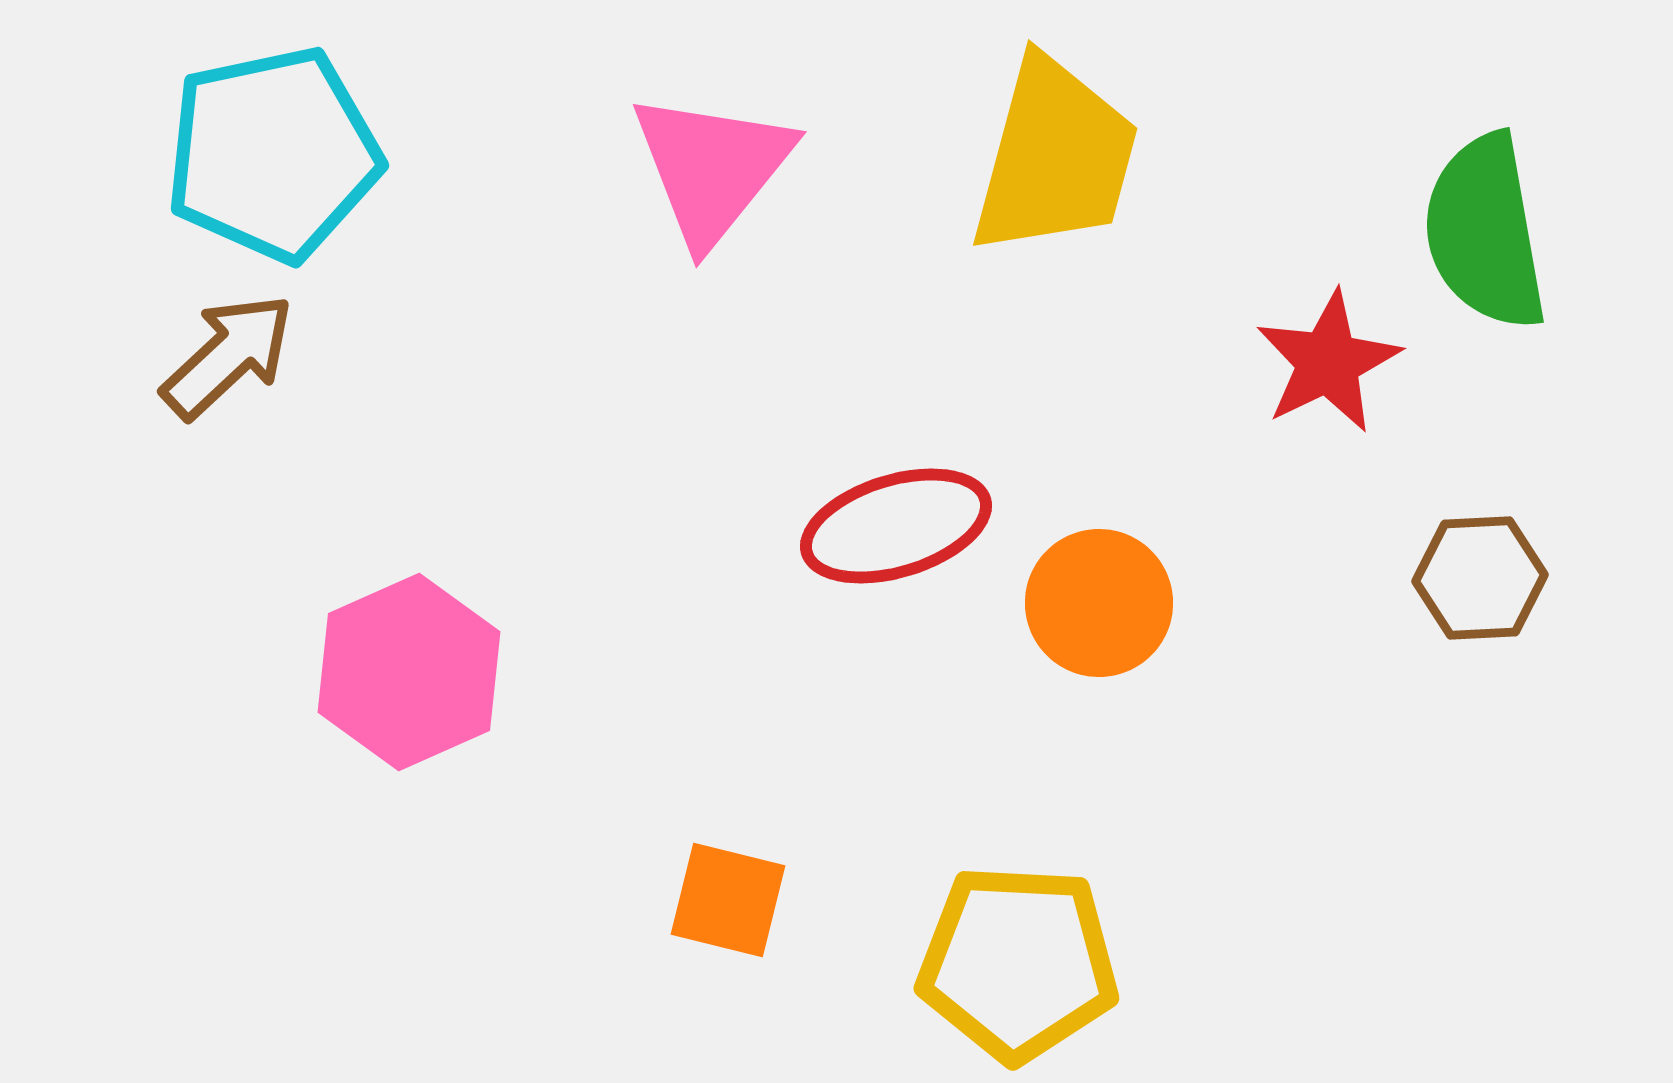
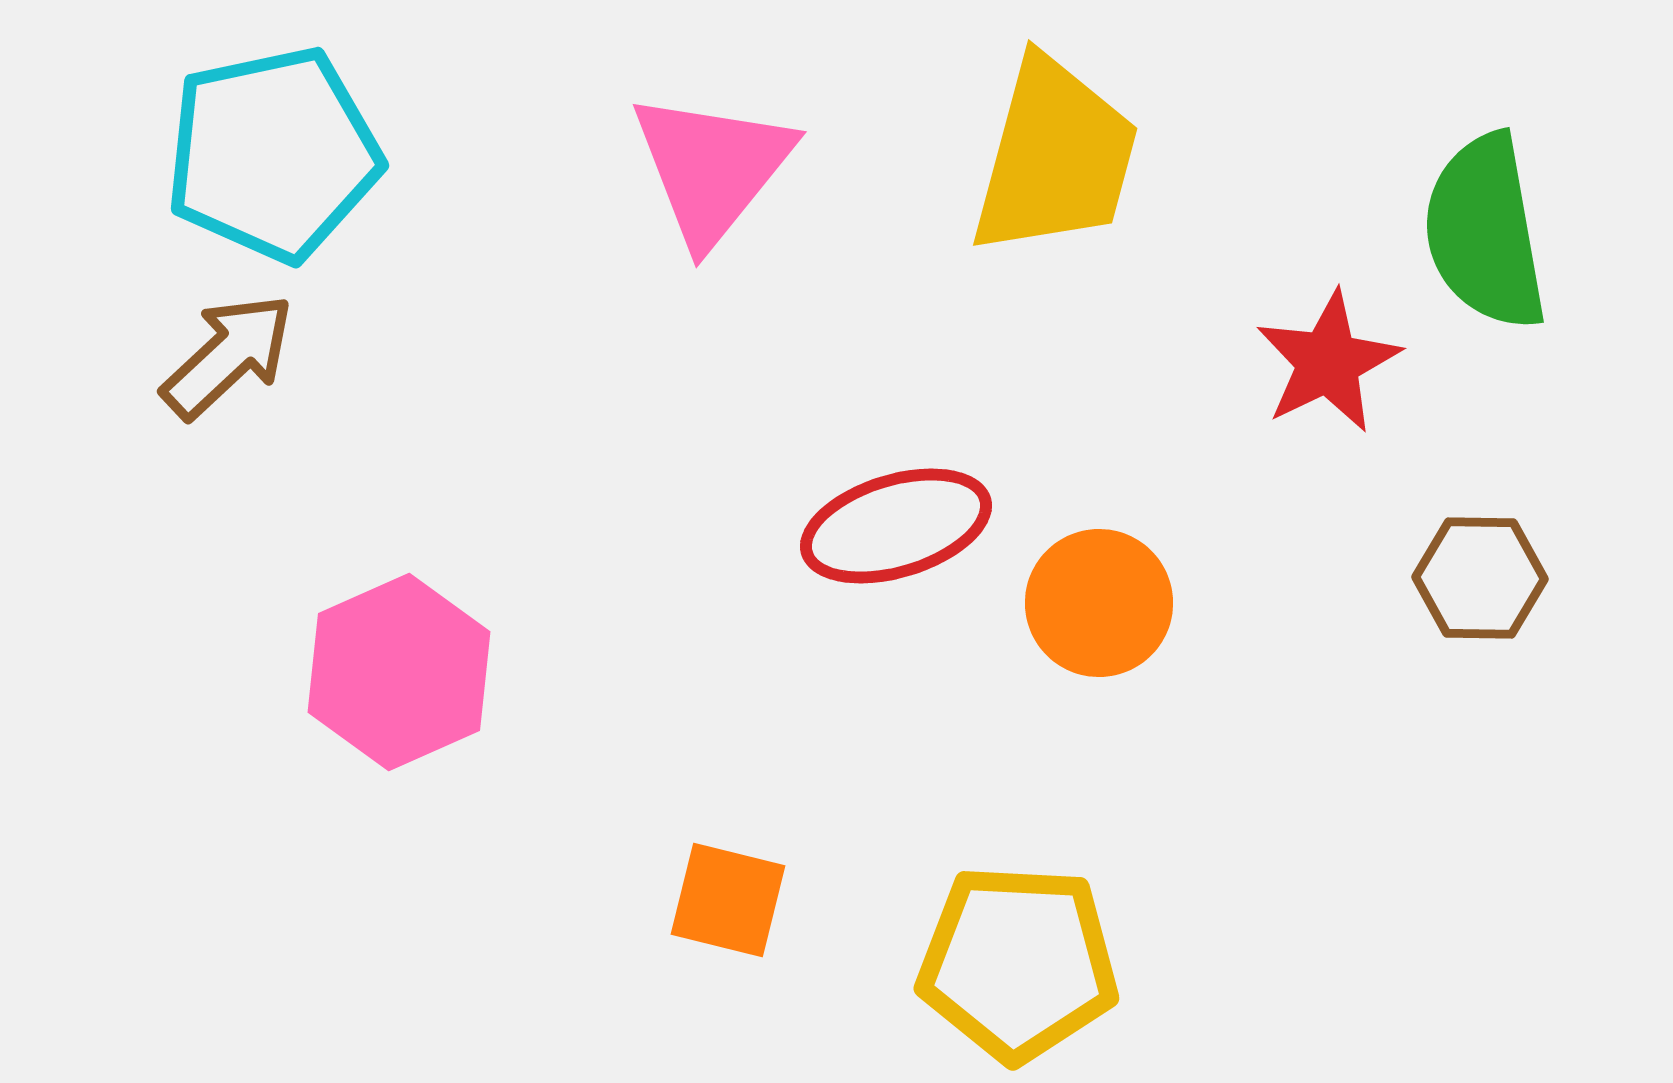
brown hexagon: rotated 4 degrees clockwise
pink hexagon: moved 10 px left
